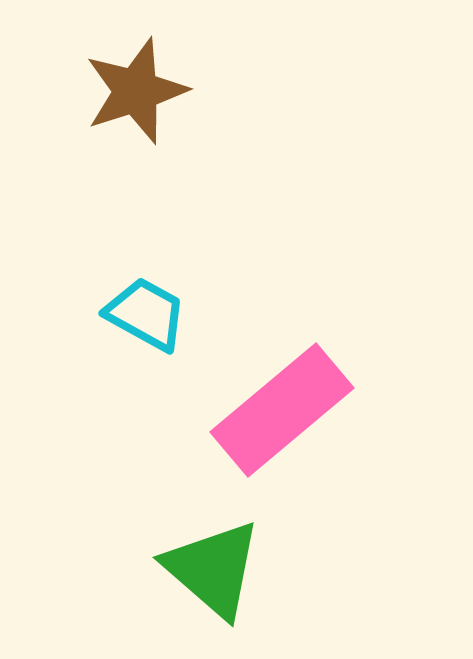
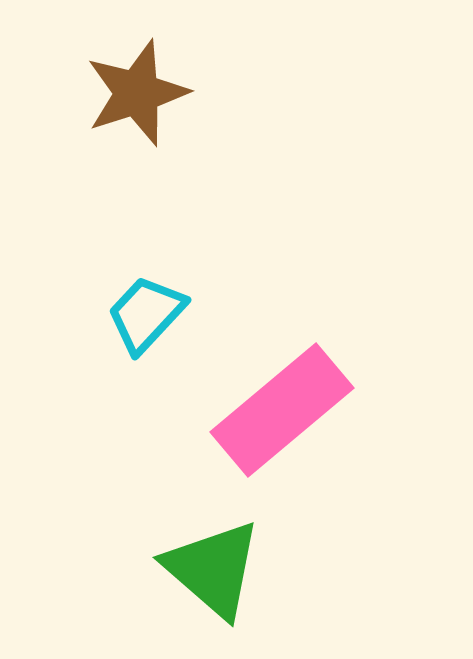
brown star: moved 1 px right, 2 px down
cyan trapezoid: rotated 76 degrees counterclockwise
